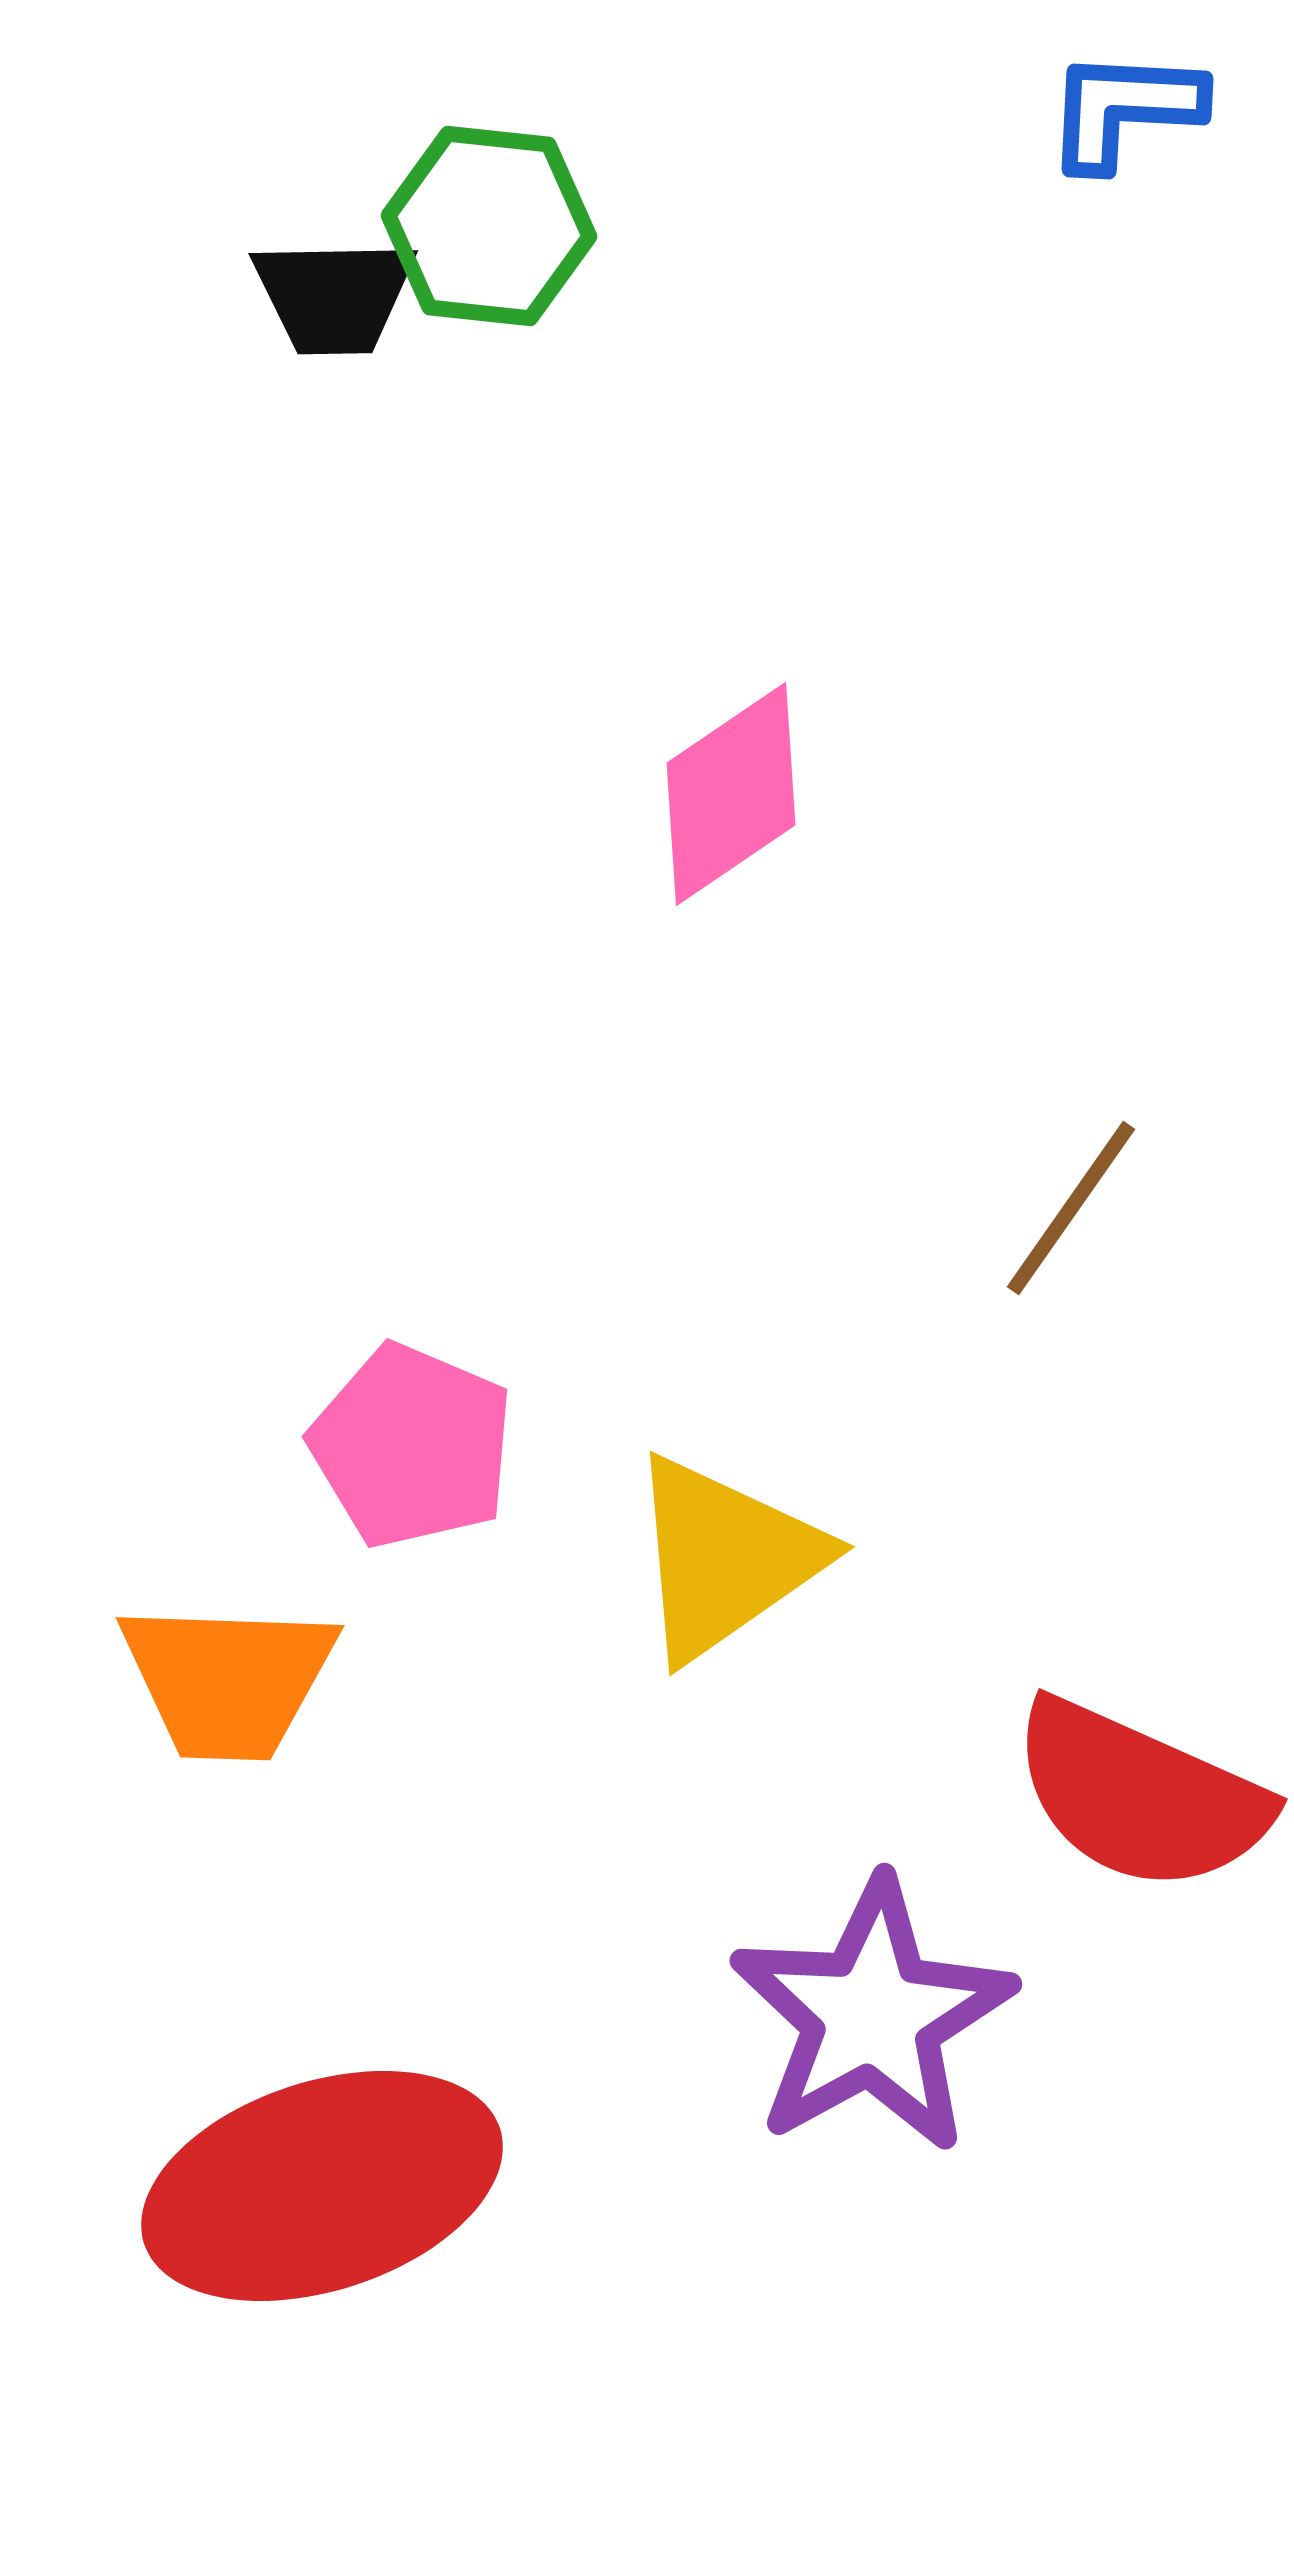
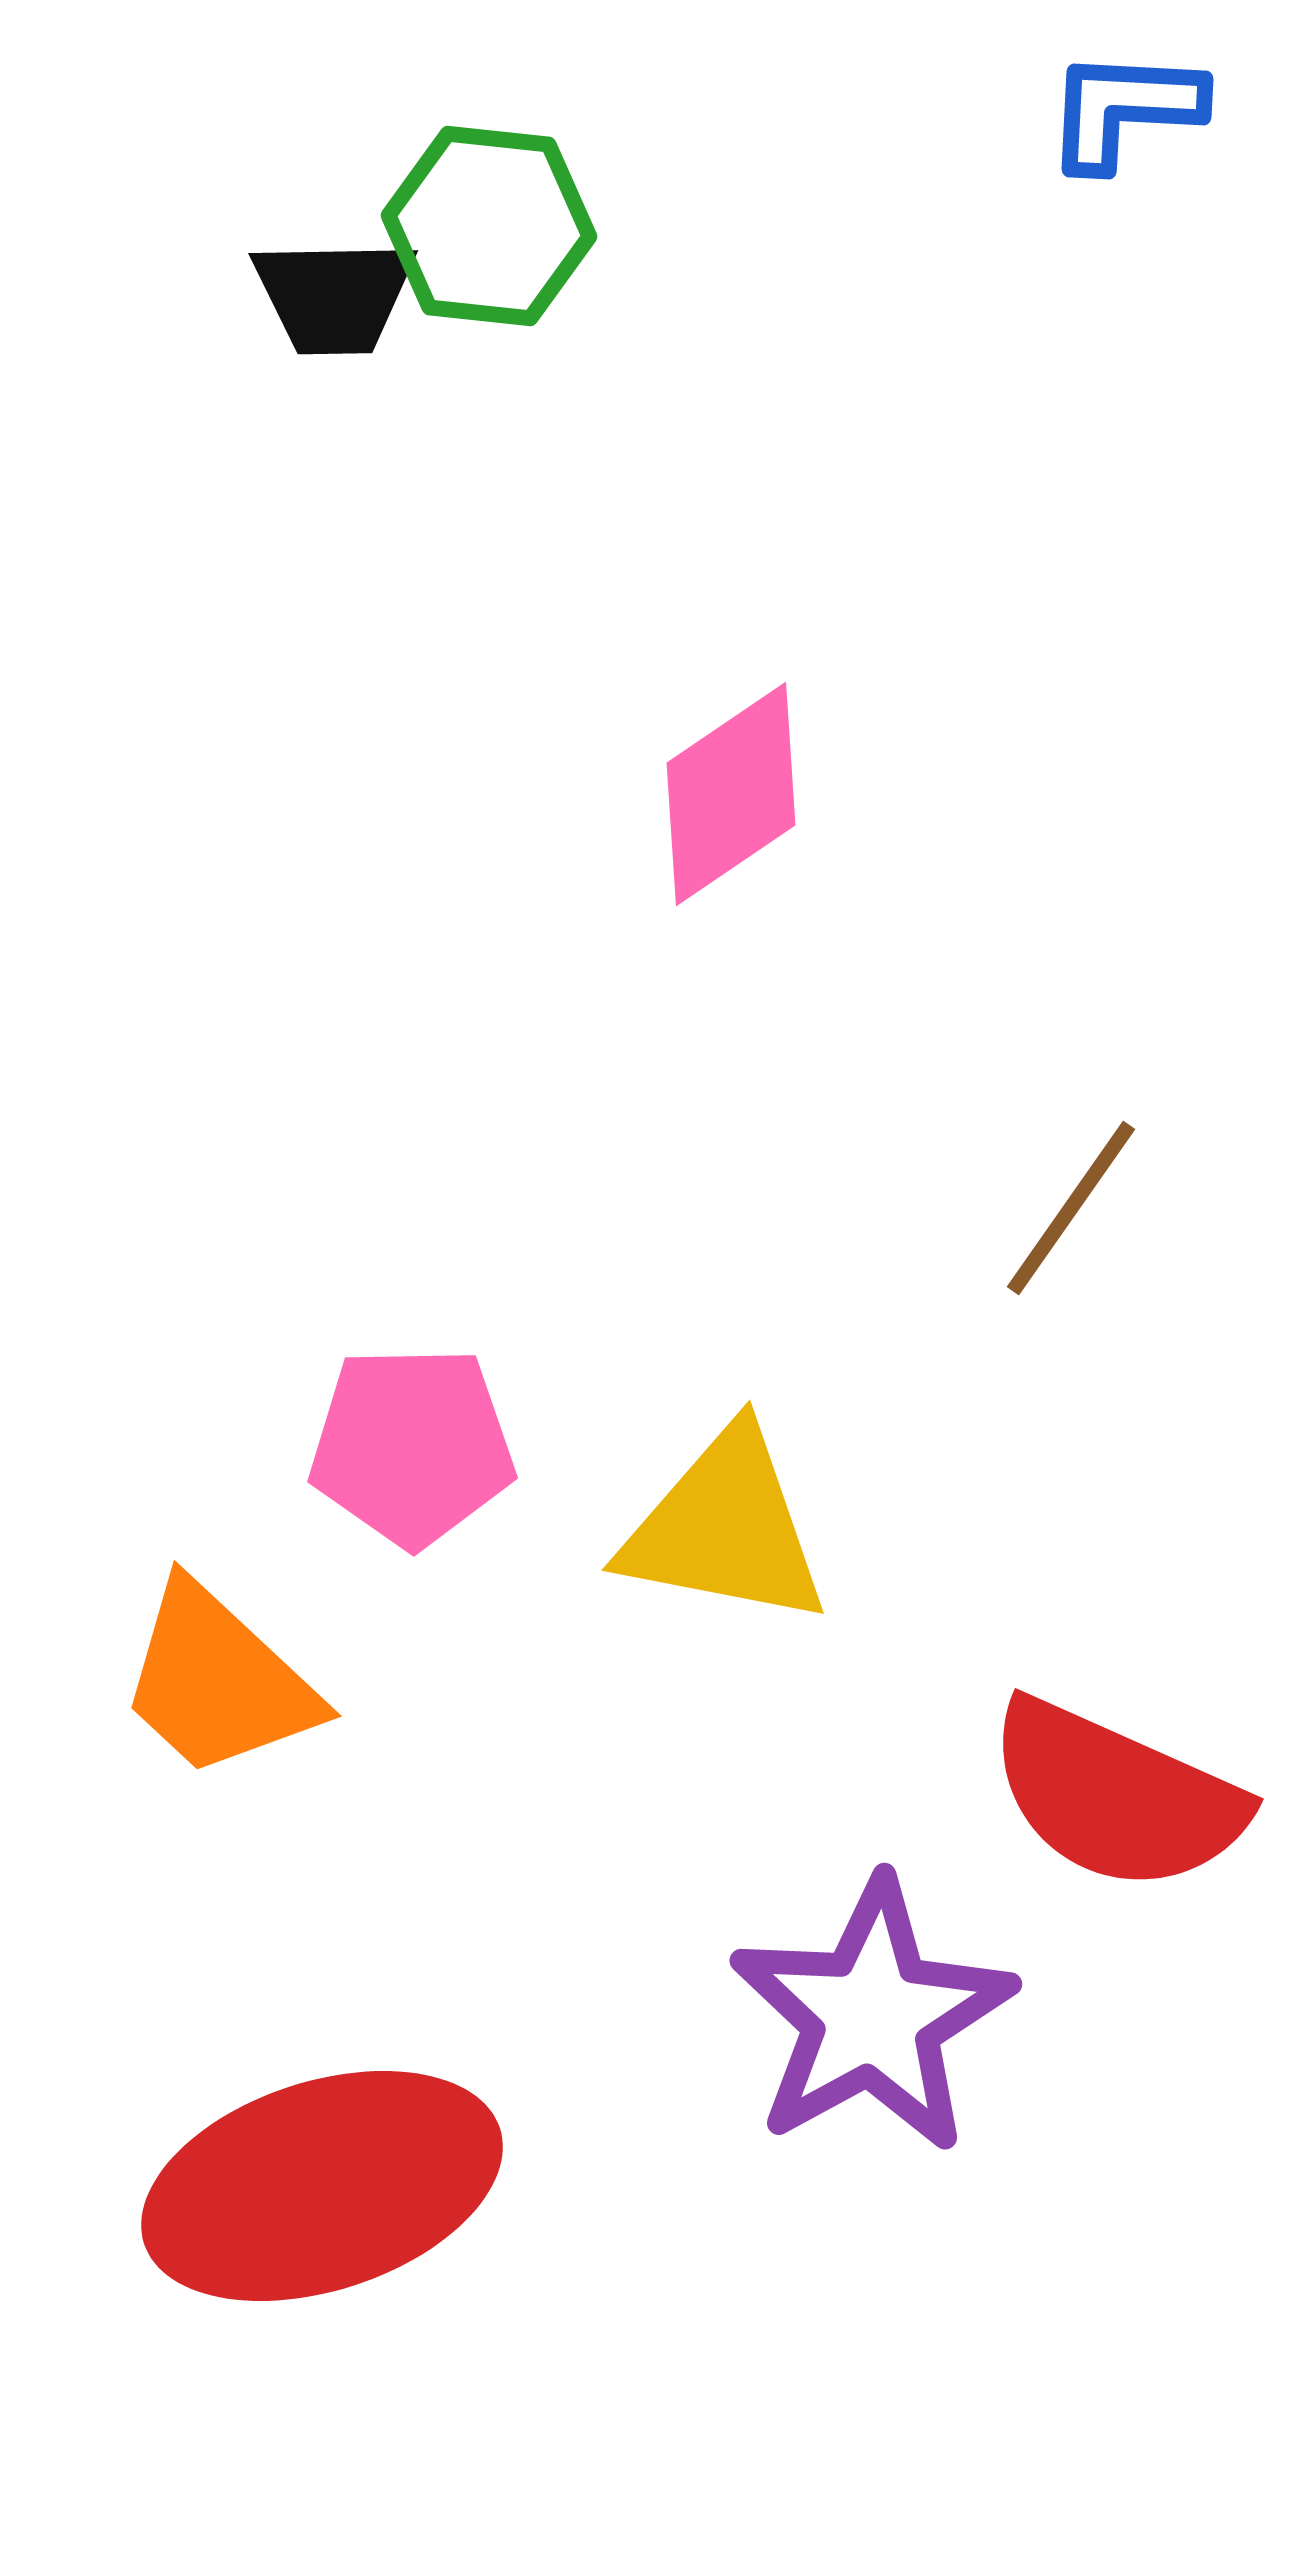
pink pentagon: rotated 24 degrees counterclockwise
yellow triangle: moved 30 px up; rotated 46 degrees clockwise
orange trapezoid: moved 10 px left, 1 px down; rotated 41 degrees clockwise
red semicircle: moved 24 px left
